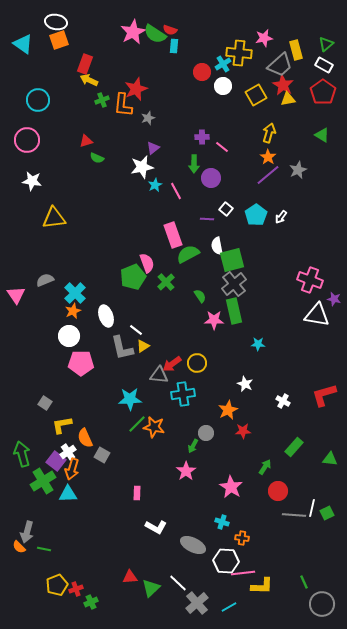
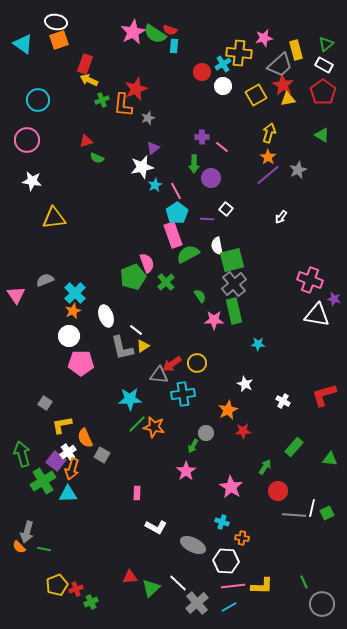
cyan pentagon at (256, 215): moved 79 px left, 2 px up
pink line at (243, 573): moved 10 px left, 13 px down
